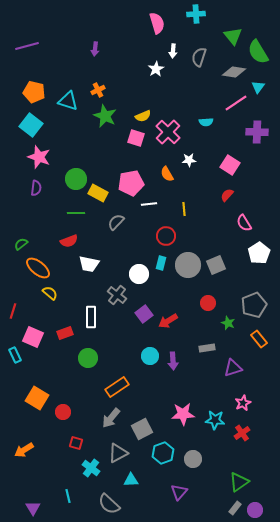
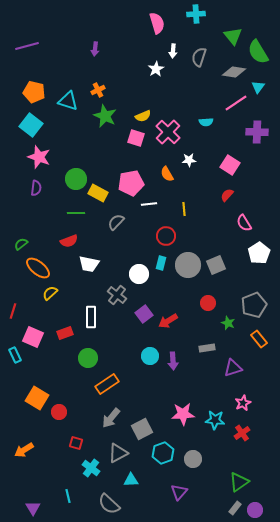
yellow semicircle at (50, 293): rotated 84 degrees counterclockwise
orange rectangle at (117, 387): moved 10 px left, 3 px up
red circle at (63, 412): moved 4 px left
